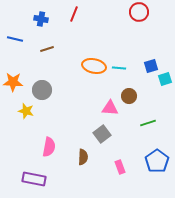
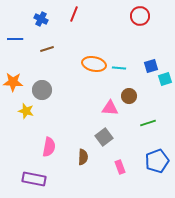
red circle: moved 1 px right, 4 px down
blue cross: rotated 16 degrees clockwise
blue line: rotated 14 degrees counterclockwise
orange ellipse: moved 2 px up
gray square: moved 2 px right, 3 px down
blue pentagon: rotated 15 degrees clockwise
